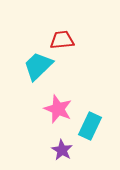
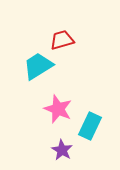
red trapezoid: rotated 10 degrees counterclockwise
cyan trapezoid: rotated 12 degrees clockwise
